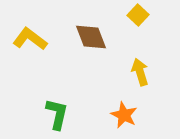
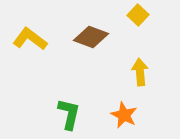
brown diamond: rotated 48 degrees counterclockwise
yellow arrow: rotated 12 degrees clockwise
green L-shape: moved 12 px right
